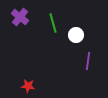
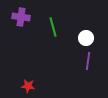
purple cross: moved 1 px right; rotated 30 degrees counterclockwise
green line: moved 4 px down
white circle: moved 10 px right, 3 px down
